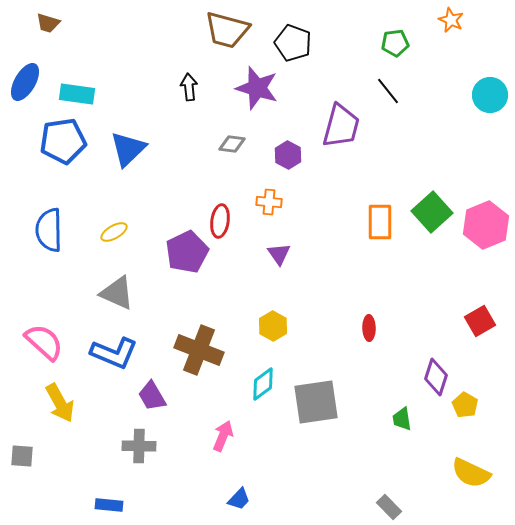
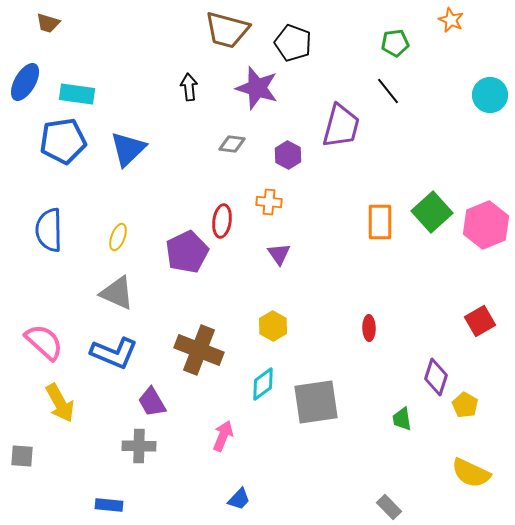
red ellipse at (220, 221): moved 2 px right
yellow ellipse at (114, 232): moved 4 px right, 5 px down; rotated 40 degrees counterclockwise
purple trapezoid at (152, 396): moved 6 px down
